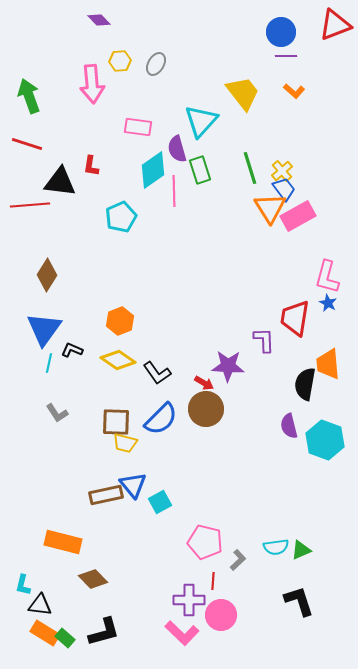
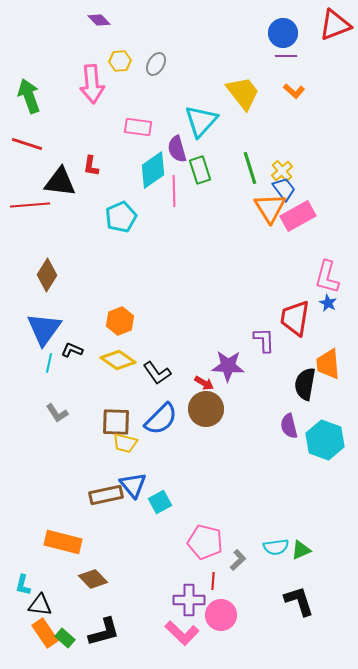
blue circle at (281, 32): moved 2 px right, 1 px down
orange rectangle at (45, 633): rotated 24 degrees clockwise
